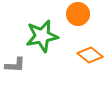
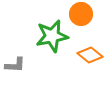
orange circle: moved 3 px right
green star: moved 10 px right
